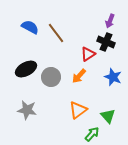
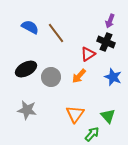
orange triangle: moved 3 px left, 4 px down; rotated 18 degrees counterclockwise
